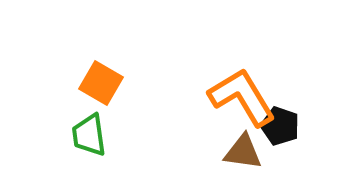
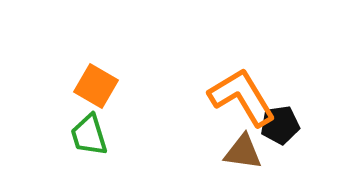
orange square: moved 5 px left, 3 px down
black pentagon: moved 1 px up; rotated 27 degrees counterclockwise
green trapezoid: rotated 9 degrees counterclockwise
